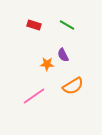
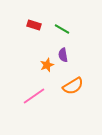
green line: moved 5 px left, 4 px down
purple semicircle: rotated 16 degrees clockwise
orange star: moved 1 px down; rotated 24 degrees counterclockwise
